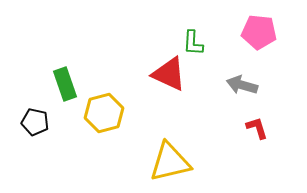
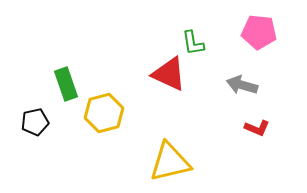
green L-shape: rotated 12 degrees counterclockwise
green rectangle: moved 1 px right
black pentagon: rotated 24 degrees counterclockwise
red L-shape: rotated 130 degrees clockwise
